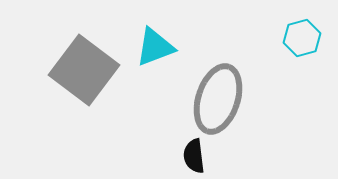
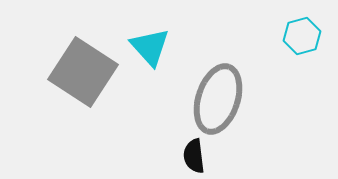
cyan hexagon: moved 2 px up
cyan triangle: moved 5 px left; rotated 51 degrees counterclockwise
gray square: moved 1 px left, 2 px down; rotated 4 degrees counterclockwise
